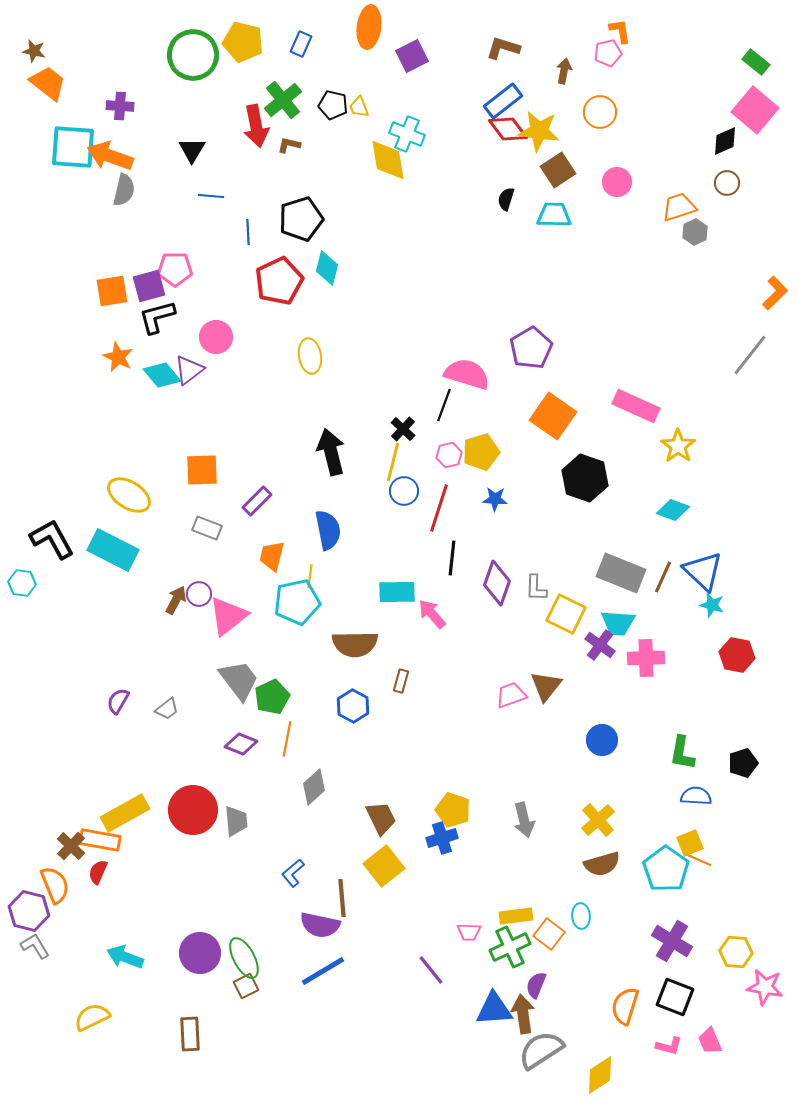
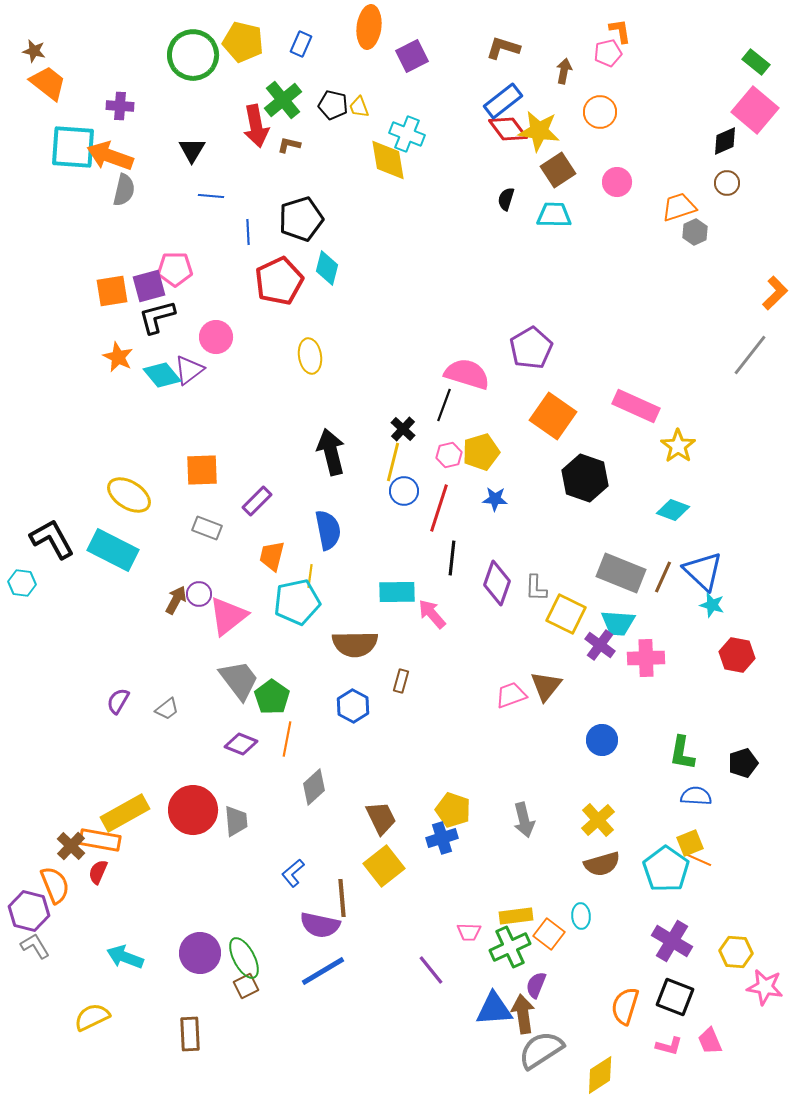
green pentagon at (272, 697): rotated 12 degrees counterclockwise
